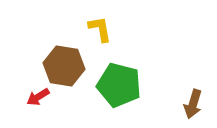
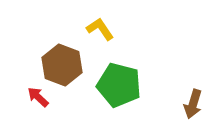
yellow L-shape: rotated 24 degrees counterclockwise
brown hexagon: moved 2 px left, 1 px up; rotated 12 degrees clockwise
red arrow: rotated 75 degrees clockwise
